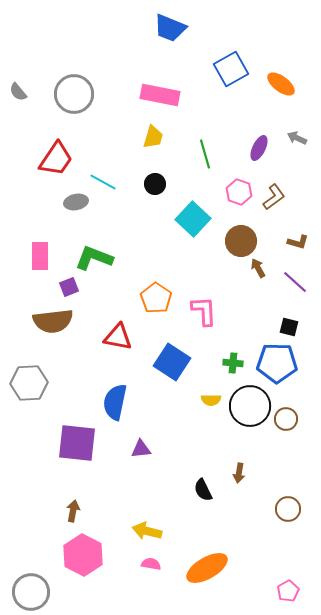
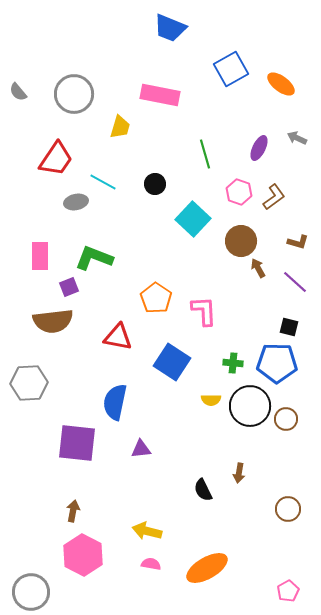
yellow trapezoid at (153, 137): moved 33 px left, 10 px up
